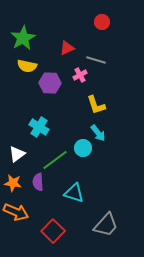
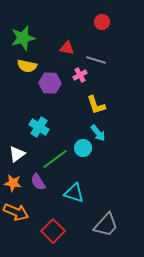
green star: rotated 15 degrees clockwise
red triangle: rotated 35 degrees clockwise
green line: moved 1 px up
purple semicircle: rotated 30 degrees counterclockwise
